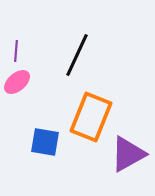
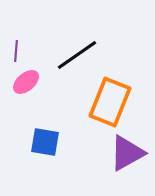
black line: rotated 30 degrees clockwise
pink ellipse: moved 9 px right
orange rectangle: moved 19 px right, 15 px up
purple triangle: moved 1 px left, 1 px up
